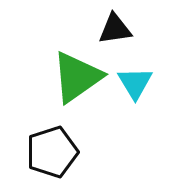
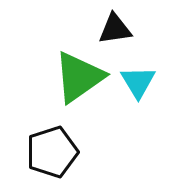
green triangle: moved 2 px right
cyan triangle: moved 3 px right, 1 px up
